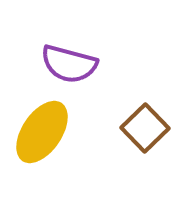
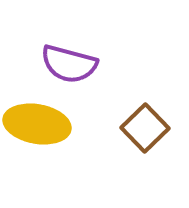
yellow ellipse: moved 5 px left, 8 px up; rotated 66 degrees clockwise
